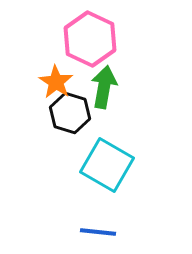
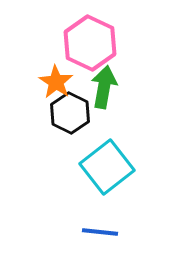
pink hexagon: moved 4 px down
black hexagon: rotated 9 degrees clockwise
cyan square: moved 2 px down; rotated 22 degrees clockwise
blue line: moved 2 px right
